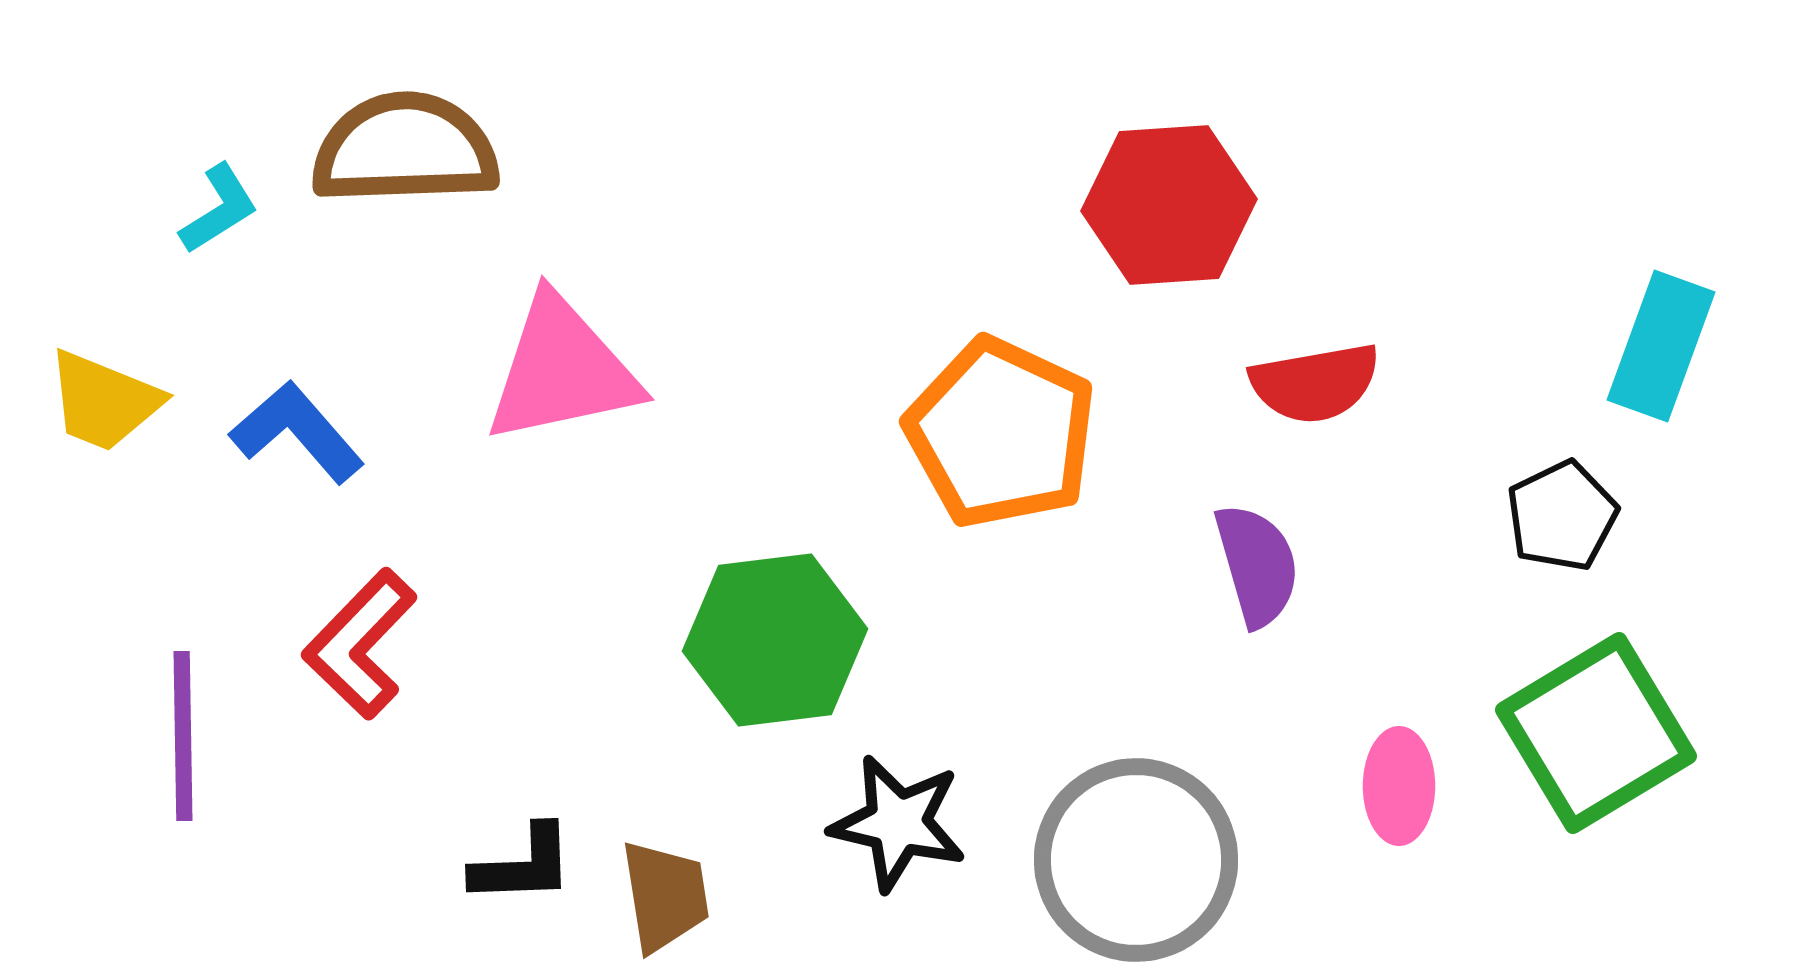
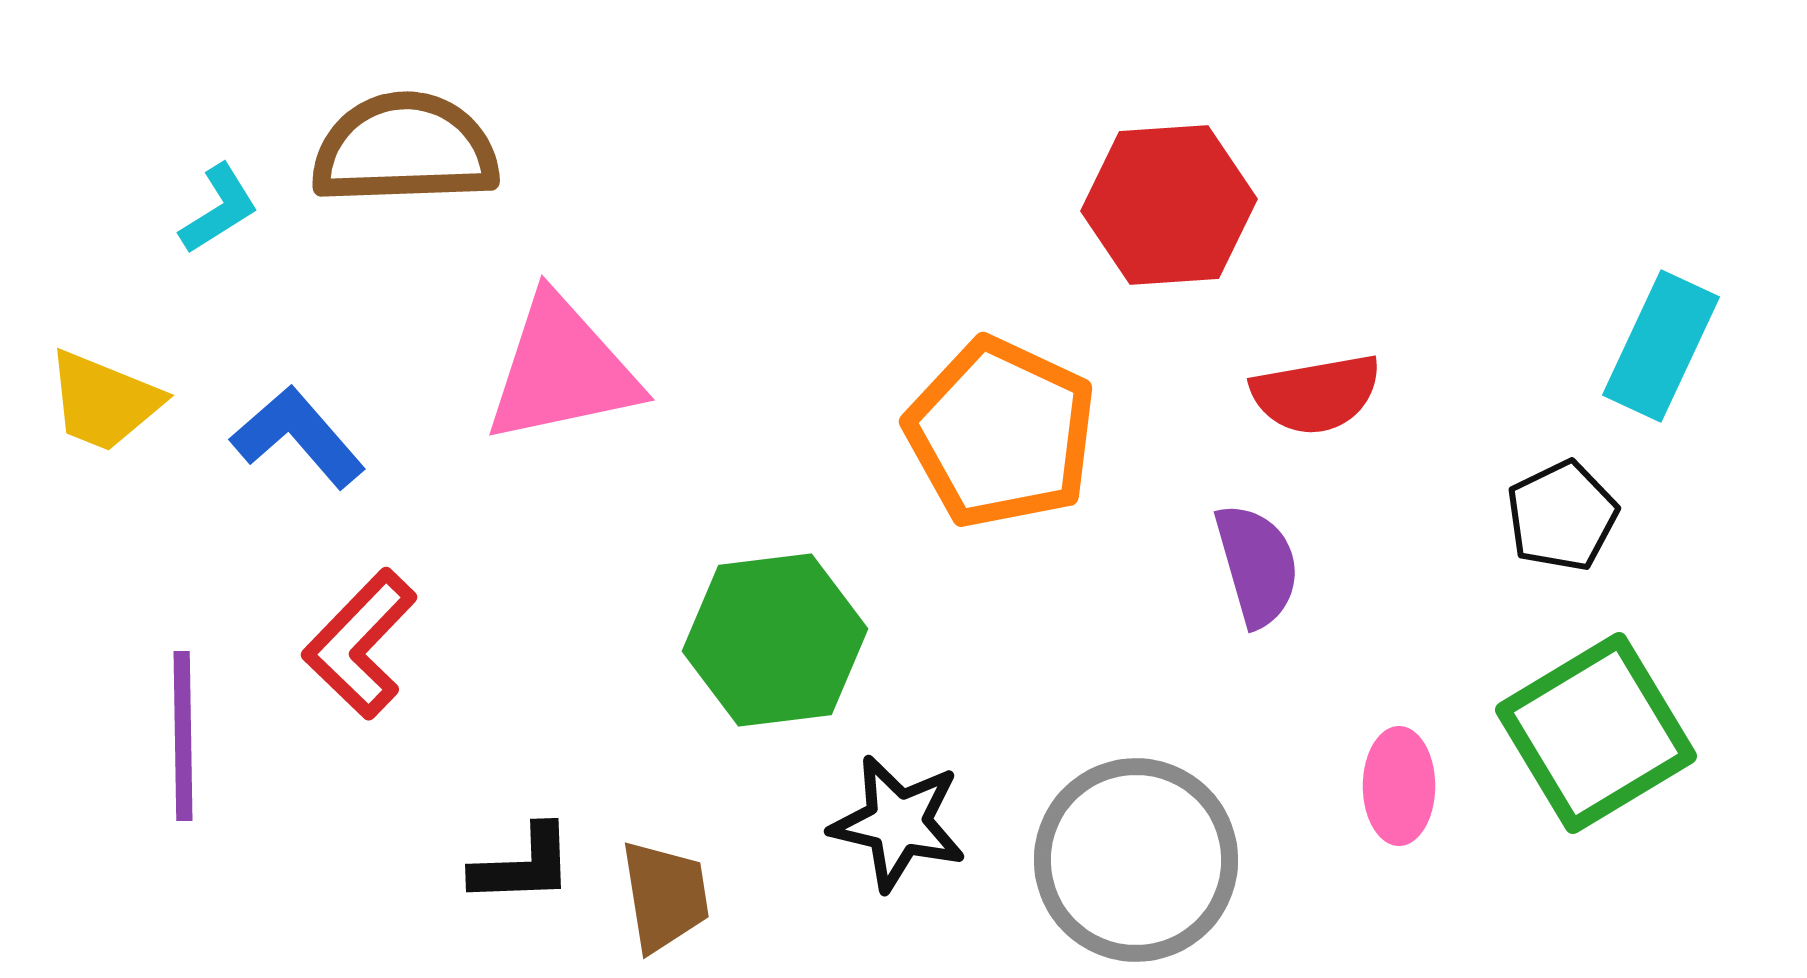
cyan rectangle: rotated 5 degrees clockwise
red semicircle: moved 1 px right, 11 px down
blue L-shape: moved 1 px right, 5 px down
